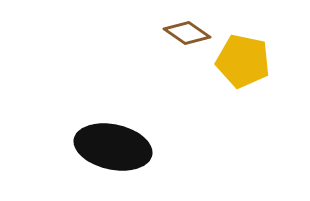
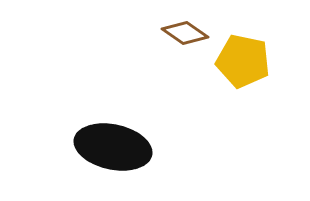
brown diamond: moved 2 px left
